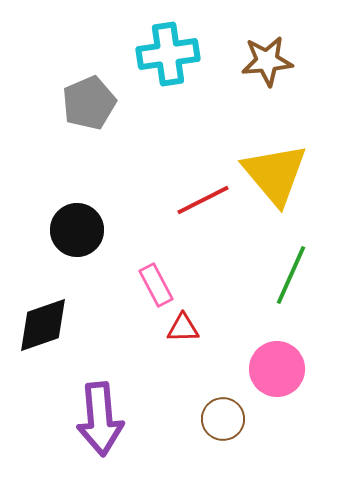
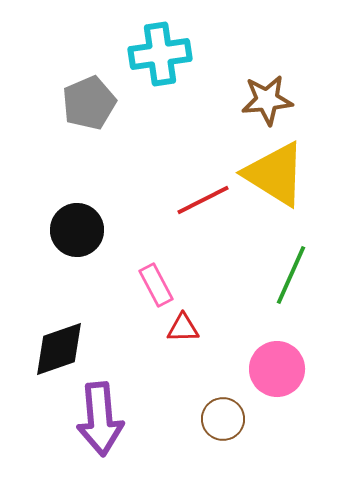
cyan cross: moved 8 px left
brown star: moved 39 px down
yellow triangle: rotated 18 degrees counterclockwise
black diamond: moved 16 px right, 24 px down
